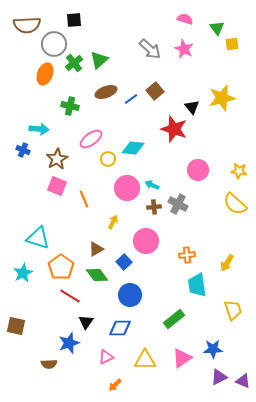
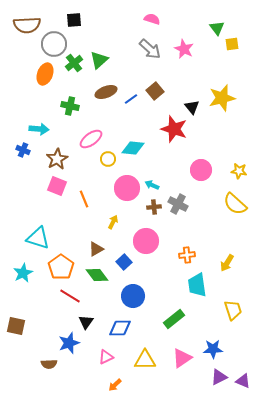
pink semicircle at (185, 19): moved 33 px left
pink circle at (198, 170): moved 3 px right
blue circle at (130, 295): moved 3 px right, 1 px down
